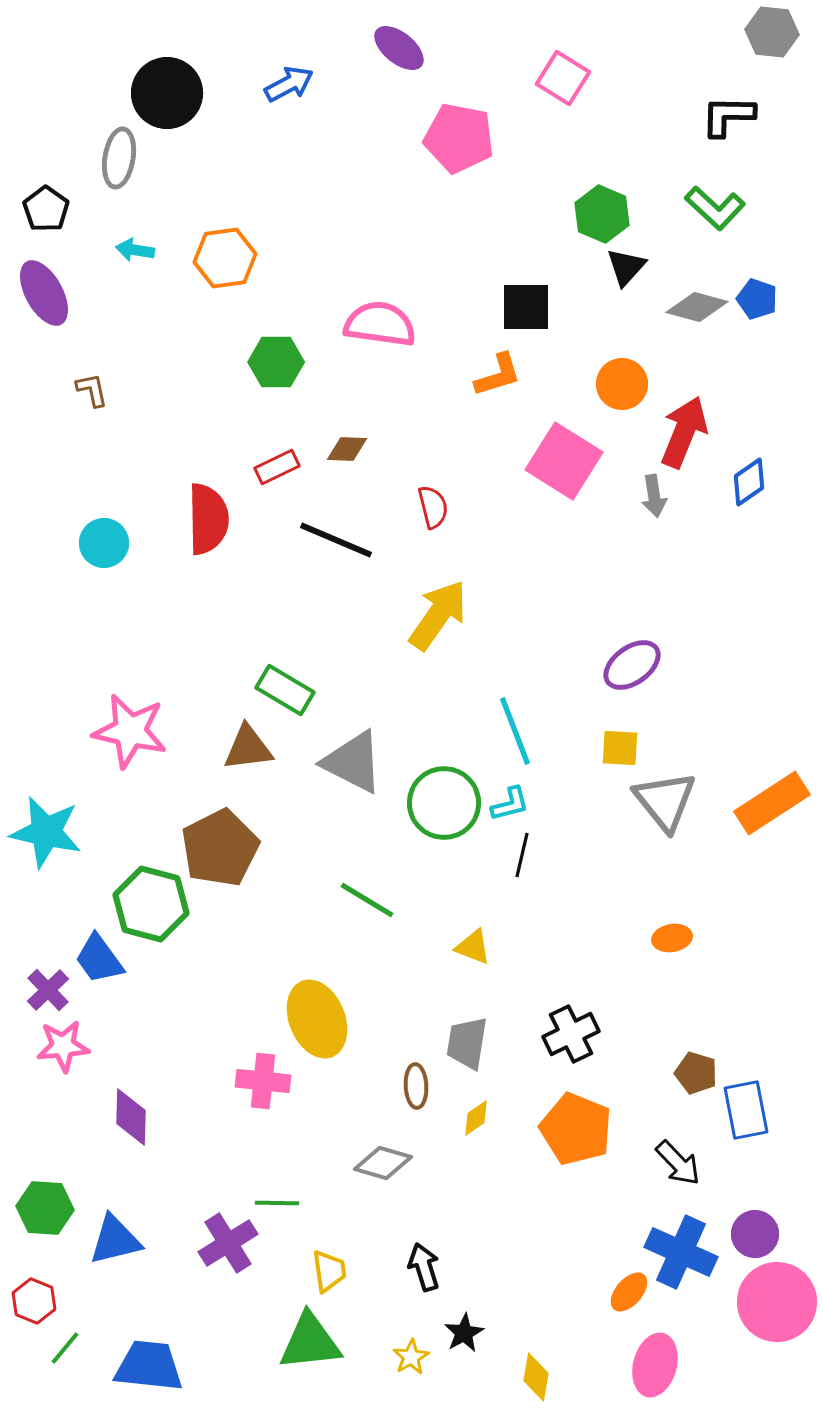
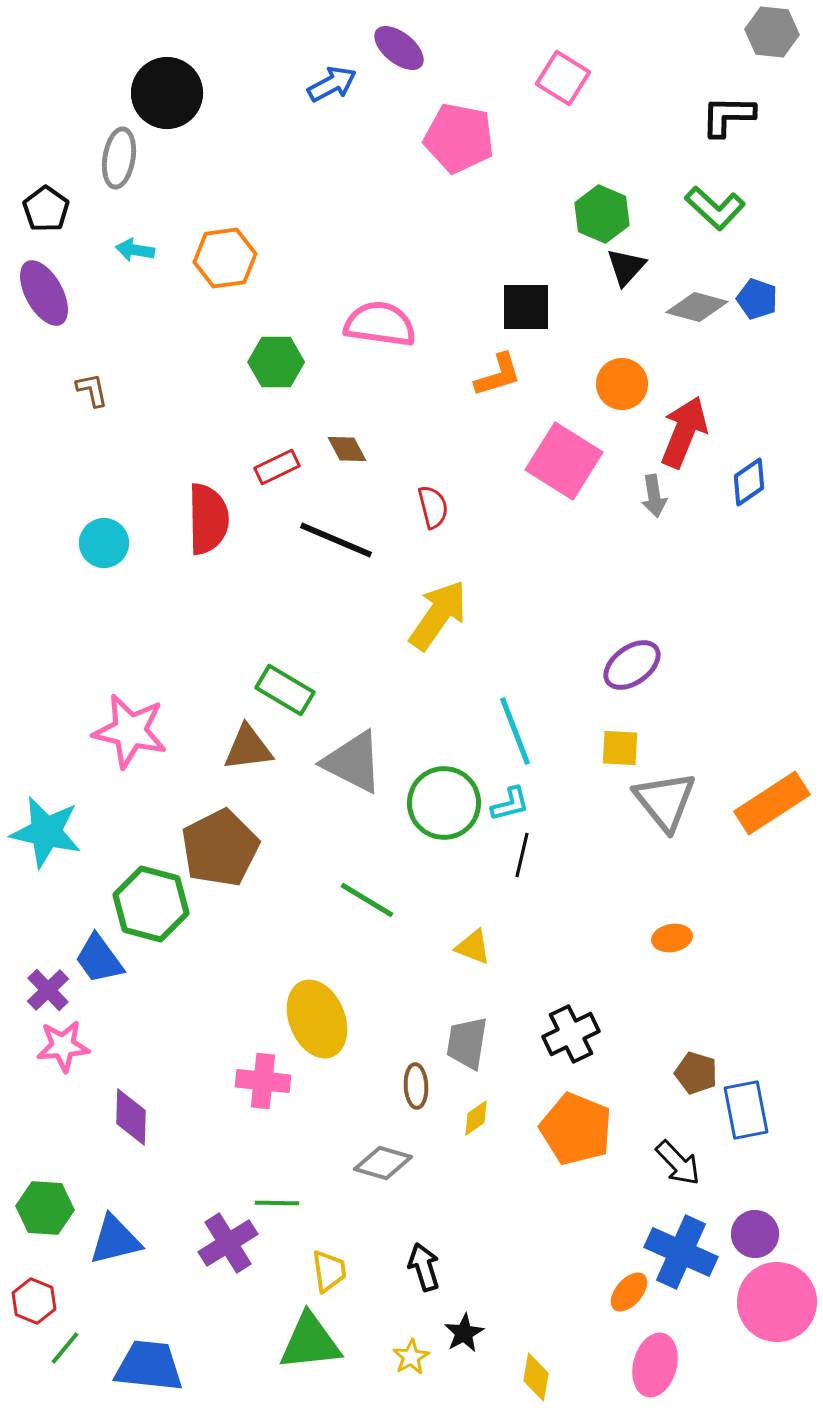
blue arrow at (289, 84): moved 43 px right
brown diamond at (347, 449): rotated 60 degrees clockwise
